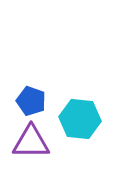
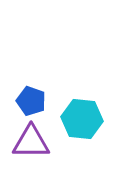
cyan hexagon: moved 2 px right
